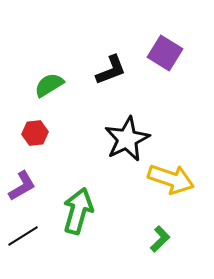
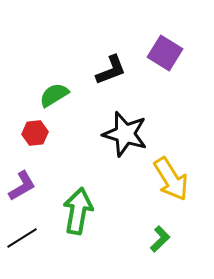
green semicircle: moved 5 px right, 10 px down
black star: moved 2 px left, 5 px up; rotated 30 degrees counterclockwise
yellow arrow: rotated 39 degrees clockwise
green arrow: rotated 6 degrees counterclockwise
black line: moved 1 px left, 2 px down
